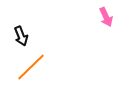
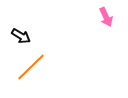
black arrow: rotated 36 degrees counterclockwise
